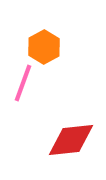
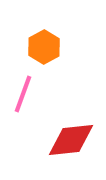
pink line: moved 11 px down
